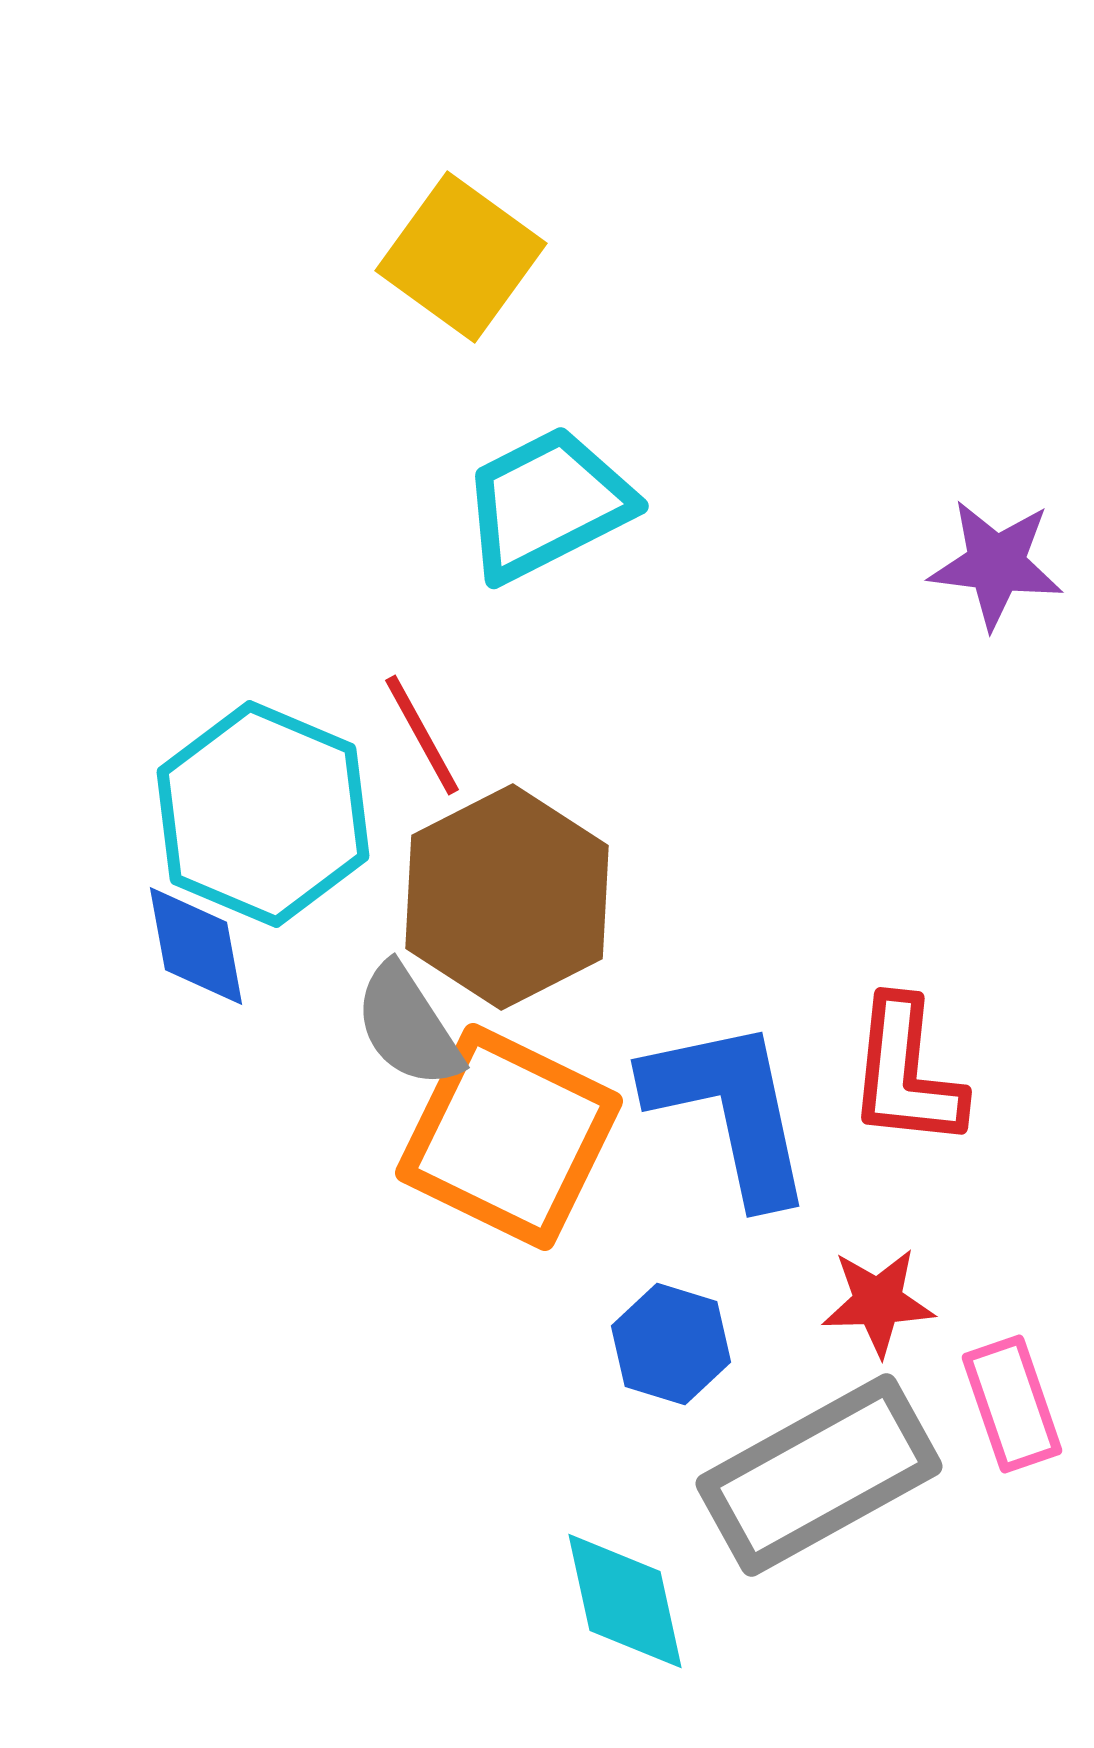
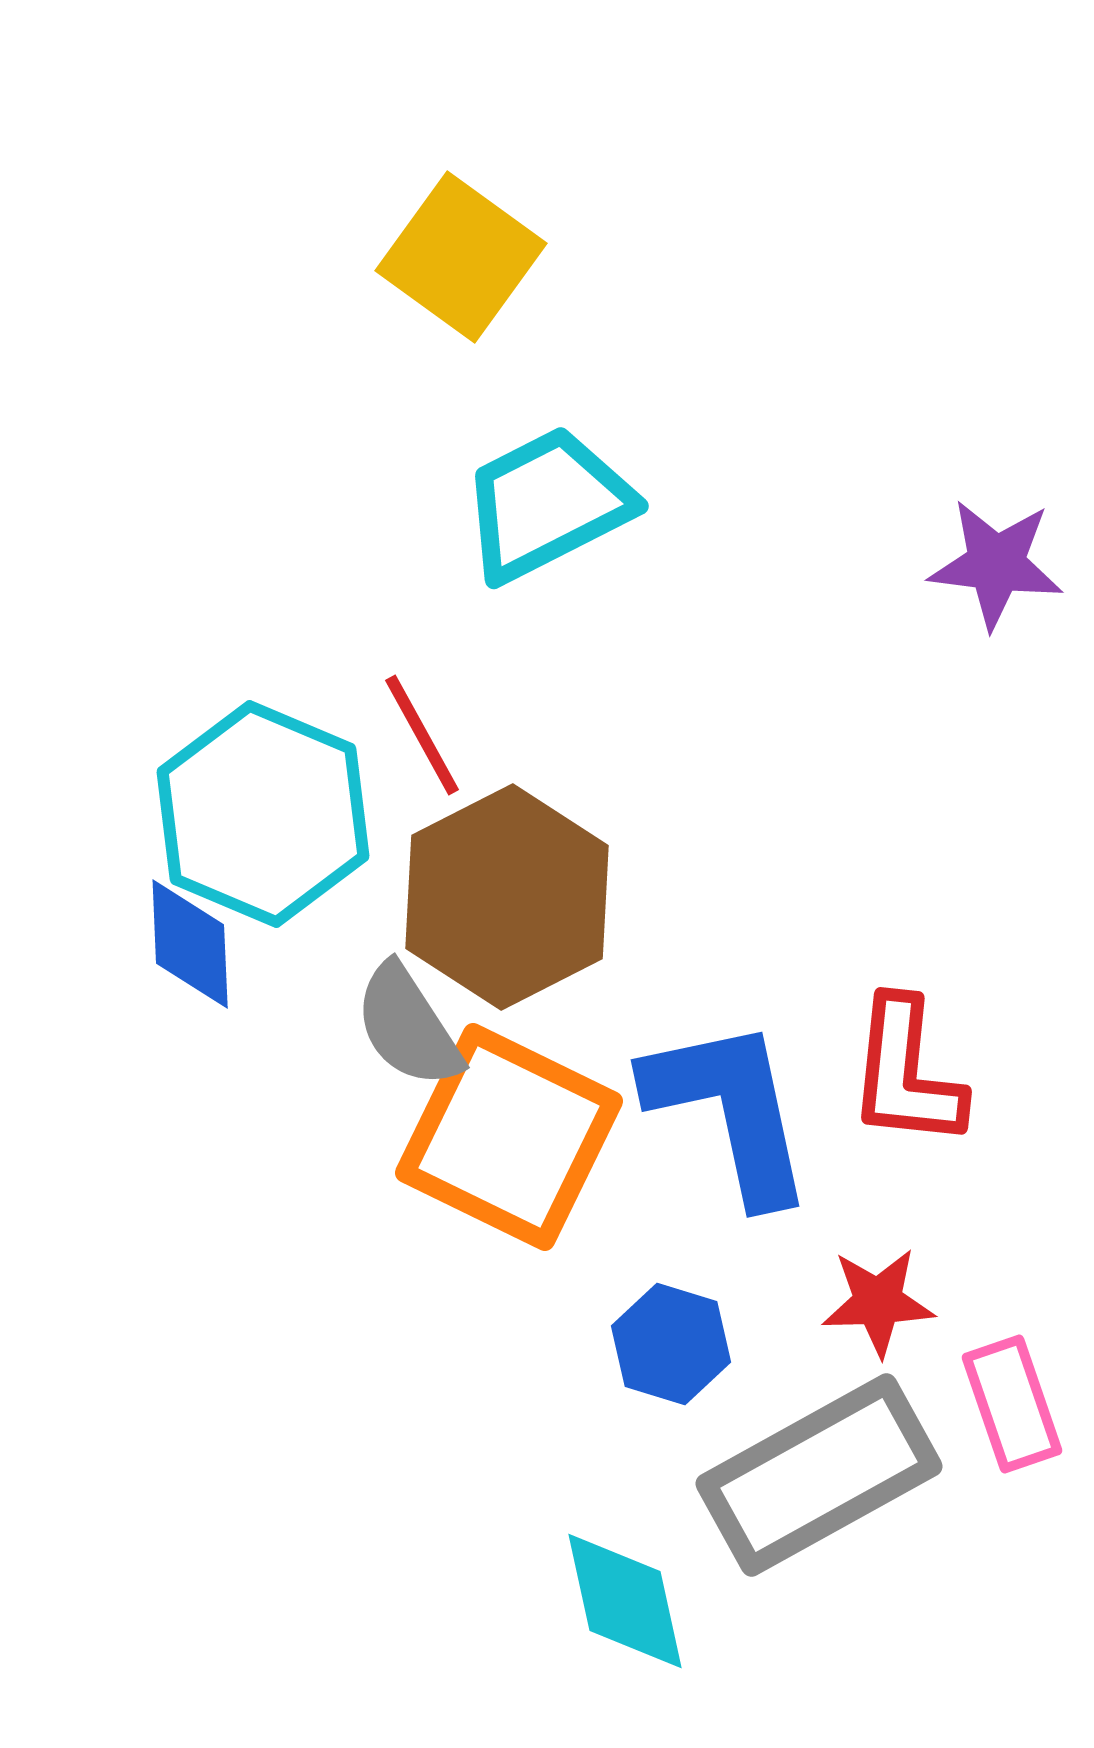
blue diamond: moved 6 px left, 2 px up; rotated 8 degrees clockwise
